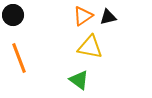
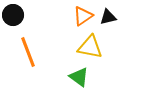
orange line: moved 9 px right, 6 px up
green triangle: moved 3 px up
